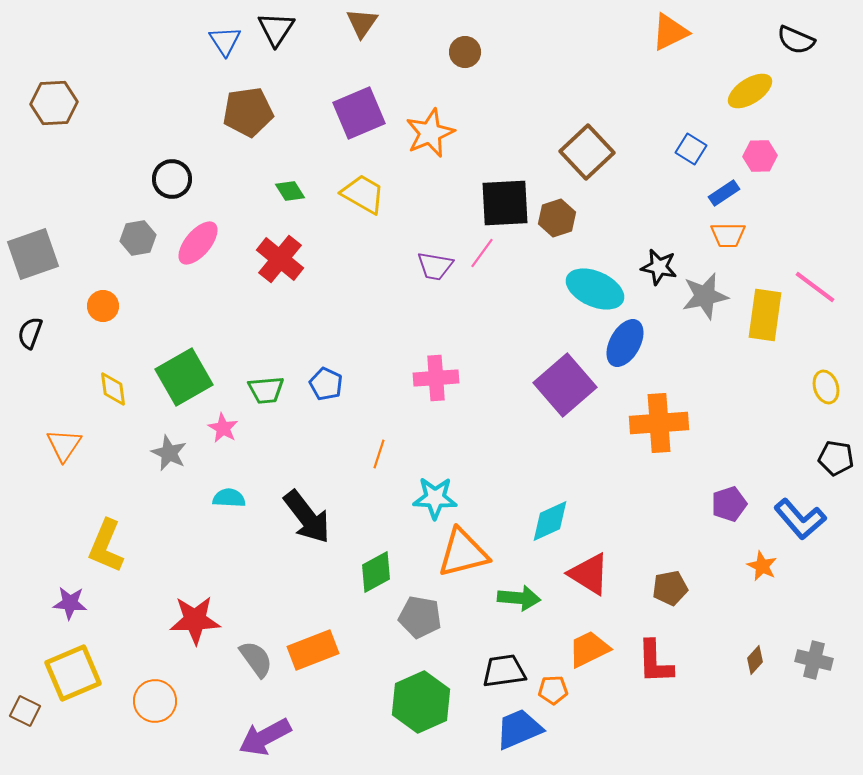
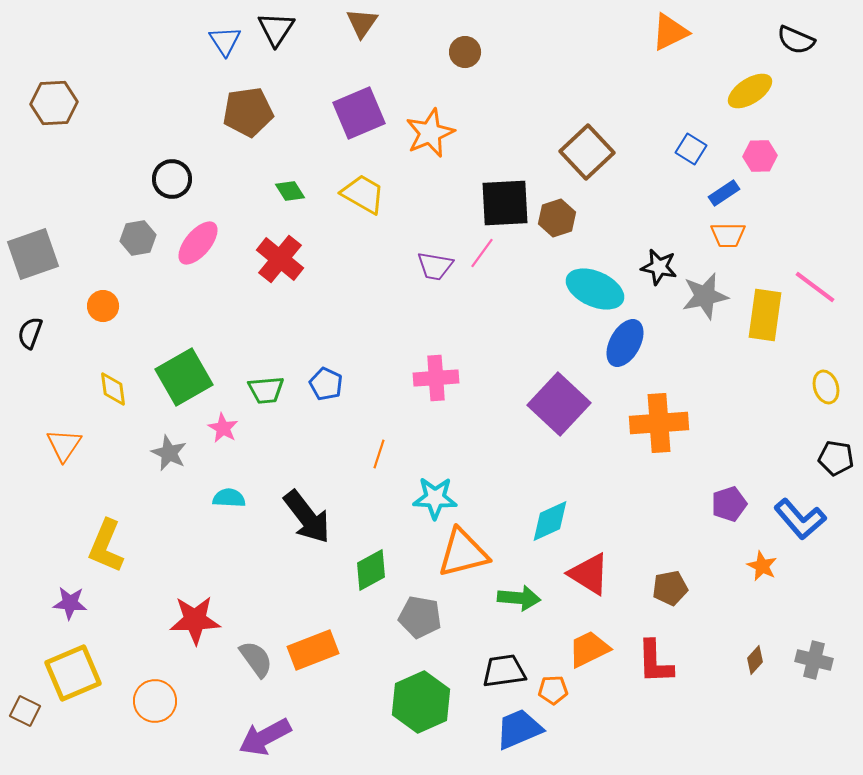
purple square at (565, 385): moved 6 px left, 19 px down; rotated 6 degrees counterclockwise
green diamond at (376, 572): moved 5 px left, 2 px up
